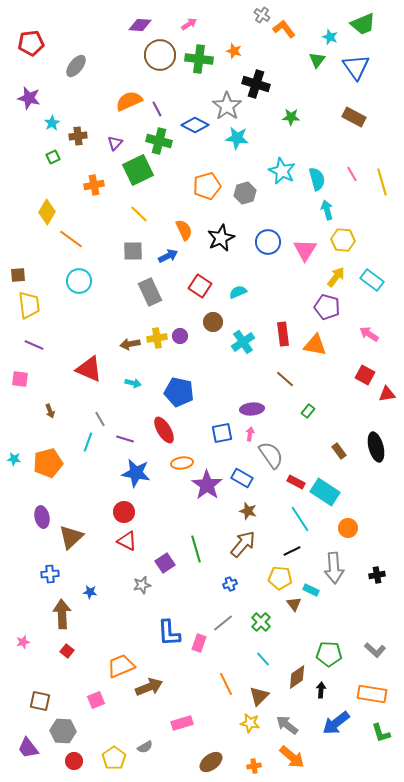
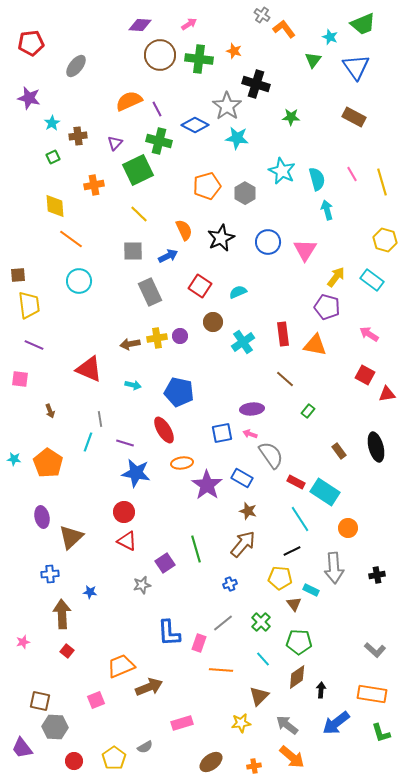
green triangle at (317, 60): moved 4 px left
gray hexagon at (245, 193): rotated 15 degrees counterclockwise
yellow diamond at (47, 212): moved 8 px right, 6 px up; rotated 35 degrees counterclockwise
yellow hexagon at (343, 240): moved 42 px right; rotated 10 degrees clockwise
cyan arrow at (133, 383): moved 2 px down
gray line at (100, 419): rotated 21 degrees clockwise
pink arrow at (250, 434): rotated 80 degrees counterclockwise
purple line at (125, 439): moved 4 px down
orange pentagon at (48, 463): rotated 24 degrees counterclockwise
green pentagon at (329, 654): moved 30 px left, 12 px up
orange line at (226, 684): moved 5 px left, 14 px up; rotated 60 degrees counterclockwise
yellow star at (250, 723): moved 9 px left; rotated 18 degrees counterclockwise
gray hexagon at (63, 731): moved 8 px left, 4 px up
purple trapezoid at (28, 748): moved 6 px left
